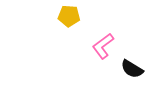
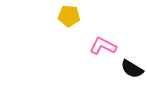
pink L-shape: rotated 64 degrees clockwise
